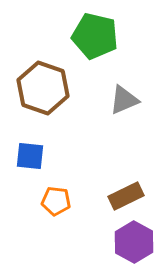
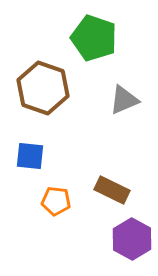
green pentagon: moved 1 px left, 2 px down; rotated 6 degrees clockwise
brown rectangle: moved 14 px left, 6 px up; rotated 52 degrees clockwise
purple hexagon: moved 2 px left, 3 px up
